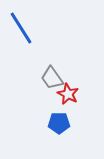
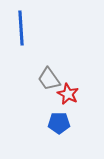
blue line: rotated 28 degrees clockwise
gray trapezoid: moved 3 px left, 1 px down
